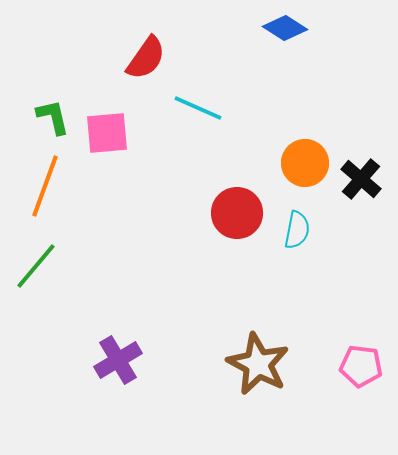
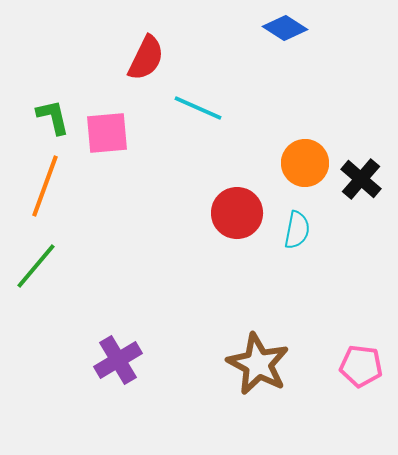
red semicircle: rotated 9 degrees counterclockwise
